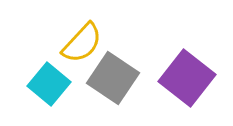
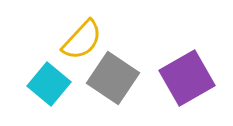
yellow semicircle: moved 3 px up
purple square: rotated 22 degrees clockwise
